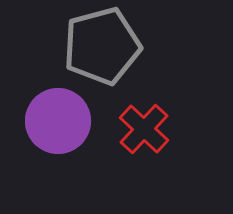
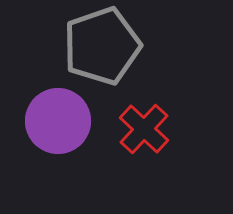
gray pentagon: rotated 4 degrees counterclockwise
